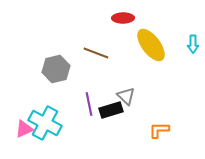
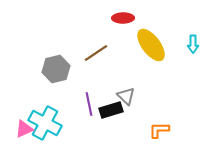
brown line: rotated 55 degrees counterclockwise
